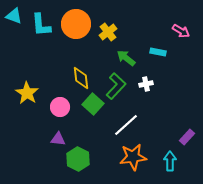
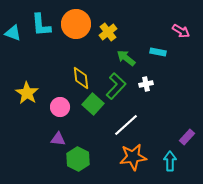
cyan triangle: moved 1 px left, 17 px down
